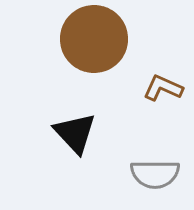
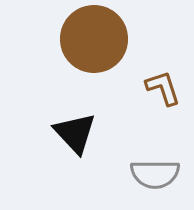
brown L-shape: rotated 48 degrees clockwise
